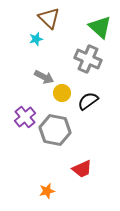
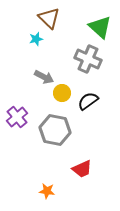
purple cross: moved 8 px left
orange star: rotated 21 degrees clockwise
